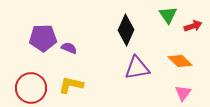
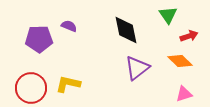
red arrow: moved 4 px left, 10 px down
black diamond: rotated 36 degrees counterclockwise
purple pentagon: moved 4 px left, 1 px down
purple semicircle: moved 22 px up
purple triangle: rotated 28 degrees counterclockwise
yellow L-shape: moved 3 px left, 1 px up
pink triangle: moved 1 px right, 1 px down; rotated 36 degrees clockwise
